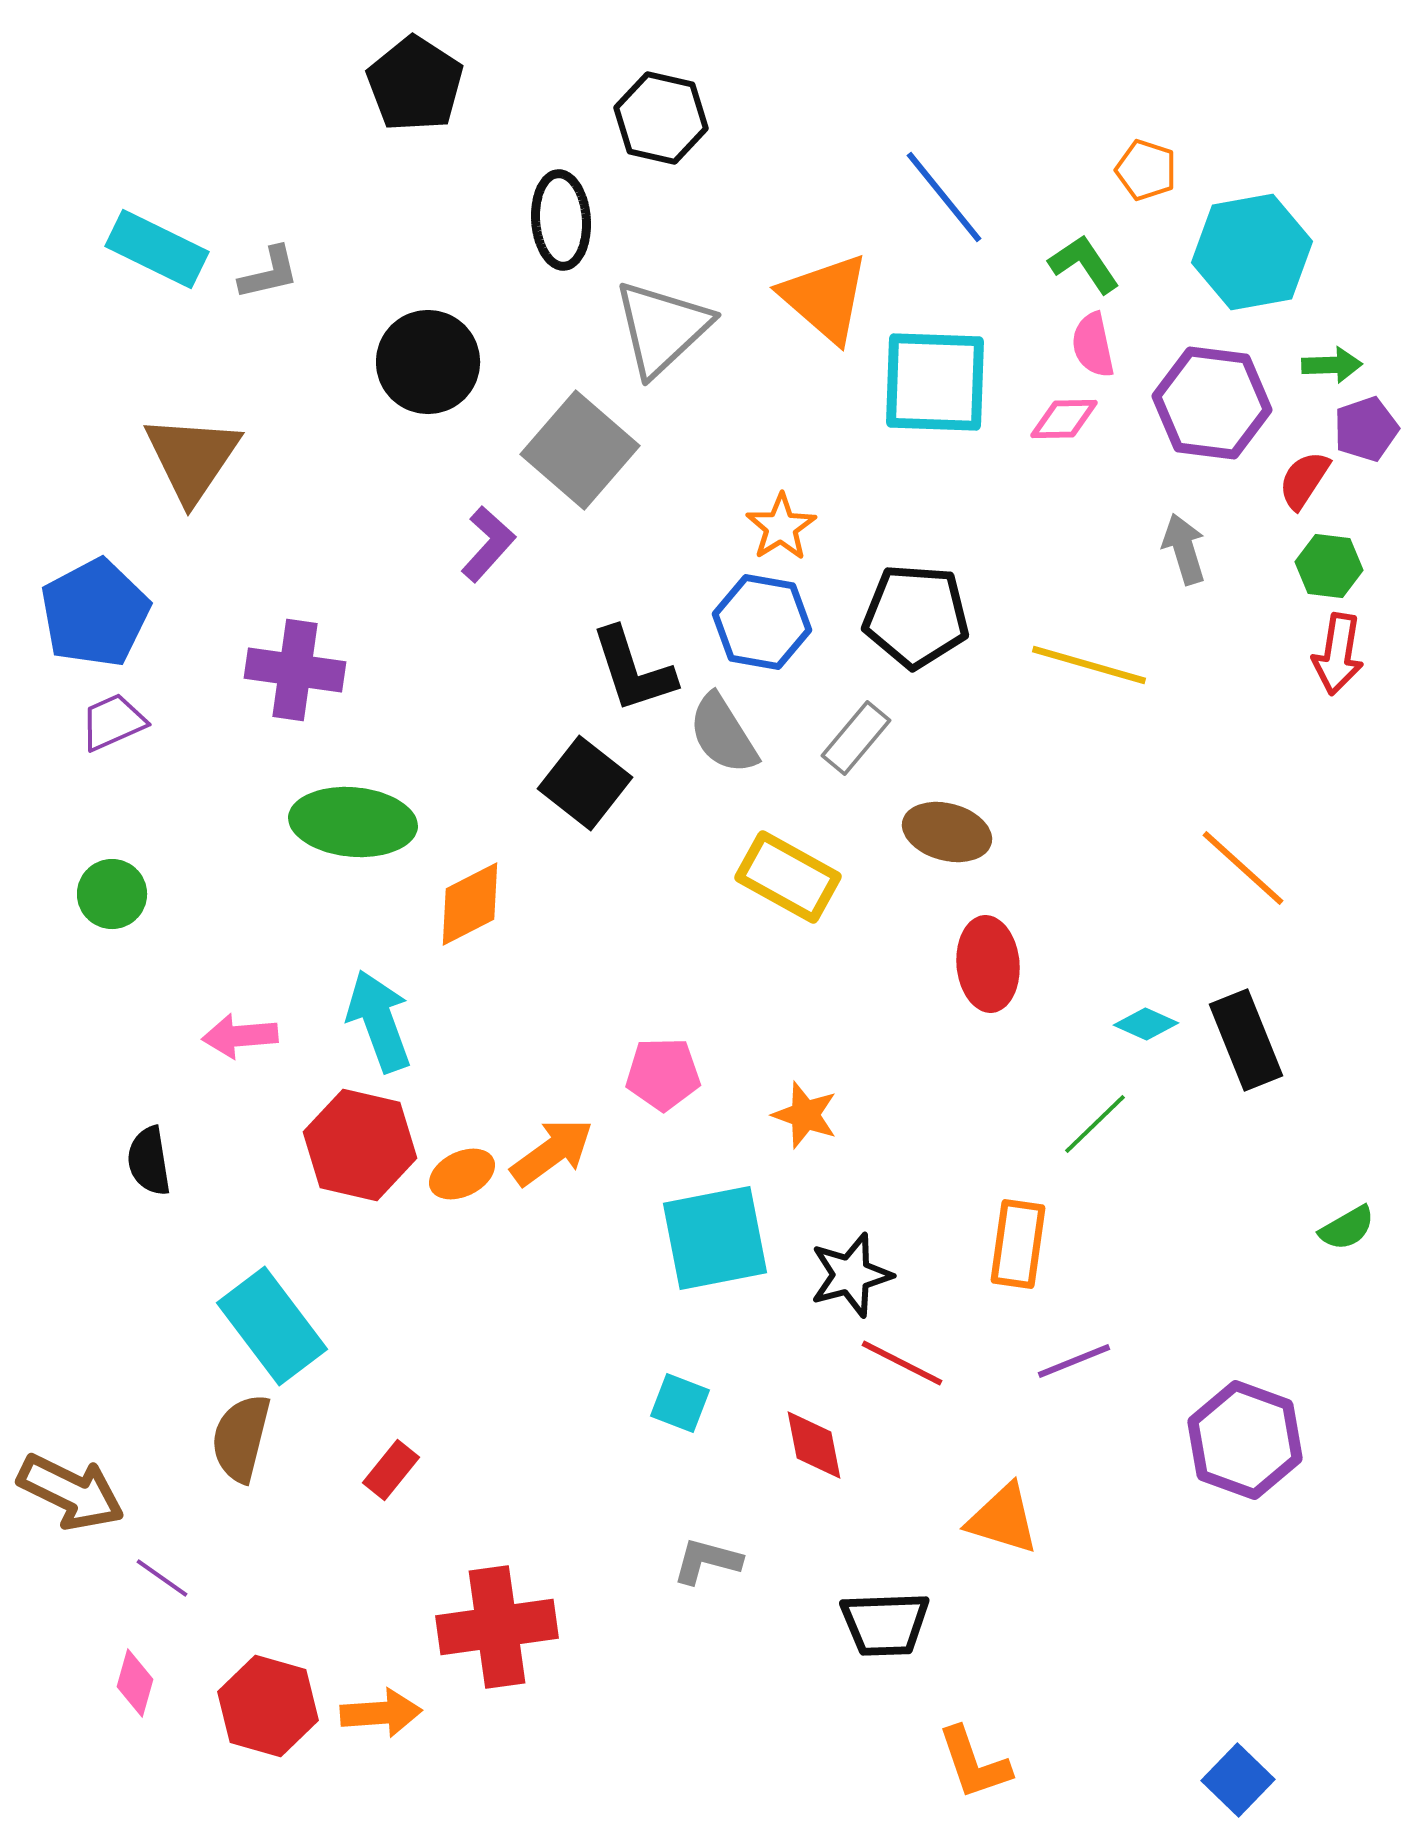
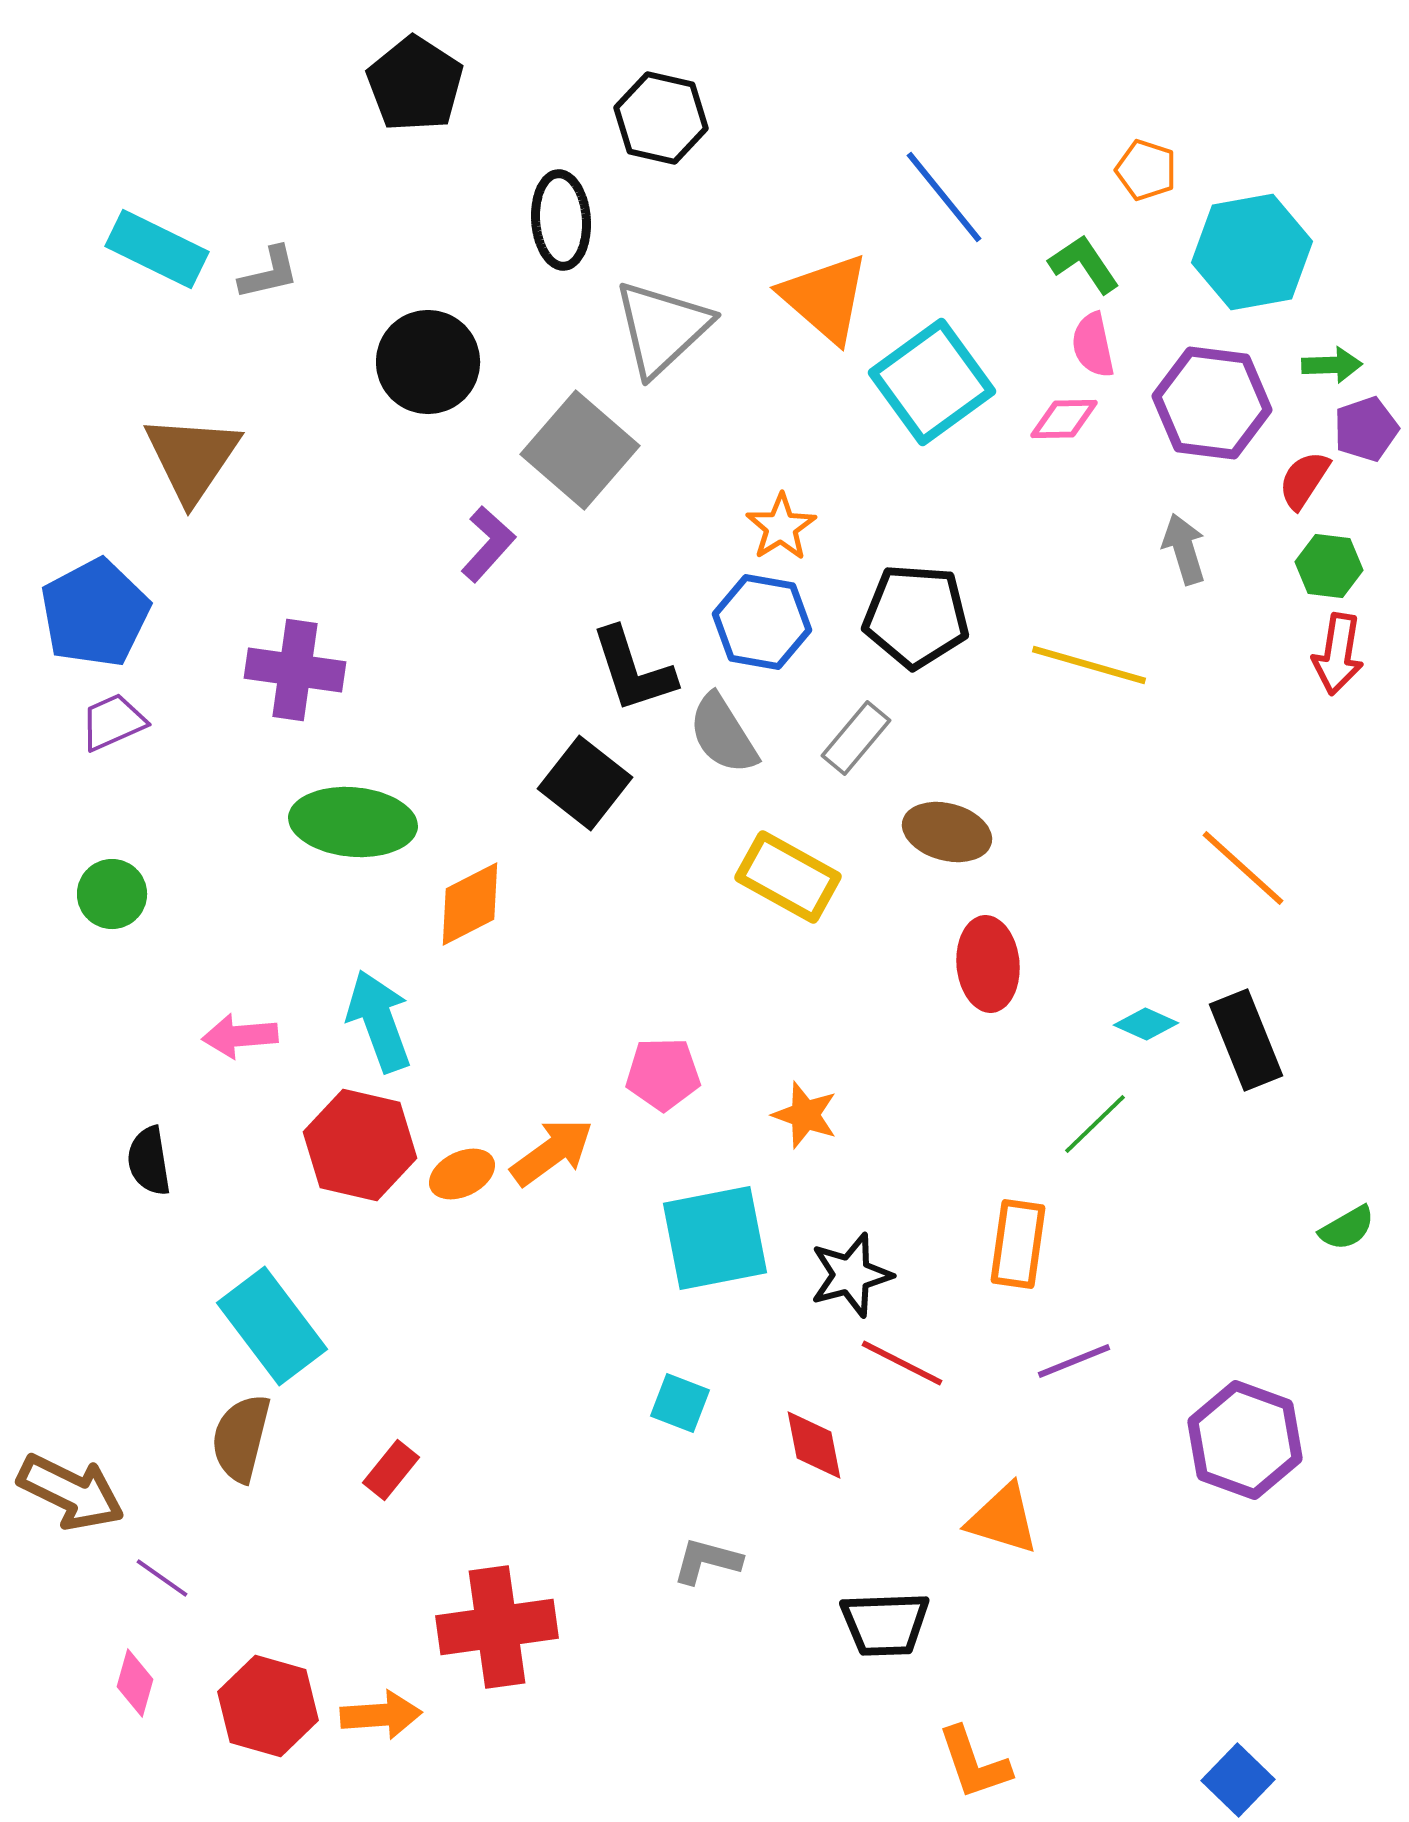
cyan square at (935, 382): moved 3 px left; rotated 38 degrees counterclockwise
orange arrow at (381, 1713): moved 2 px down
